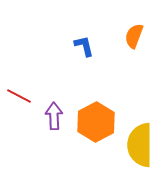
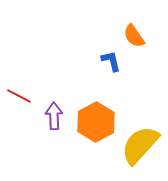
orange semicircle: rotated 55 degrees counterclockwise
blue L-shape: moved 27 px right, 15 px down
yellow semicircle: rotated 42 degrees clockwise
